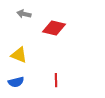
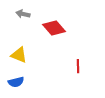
gray arrow: moved 1 px left
red diamond: rotated 35 degrees clockwise
red line: moved 22 px right, 14 px up
